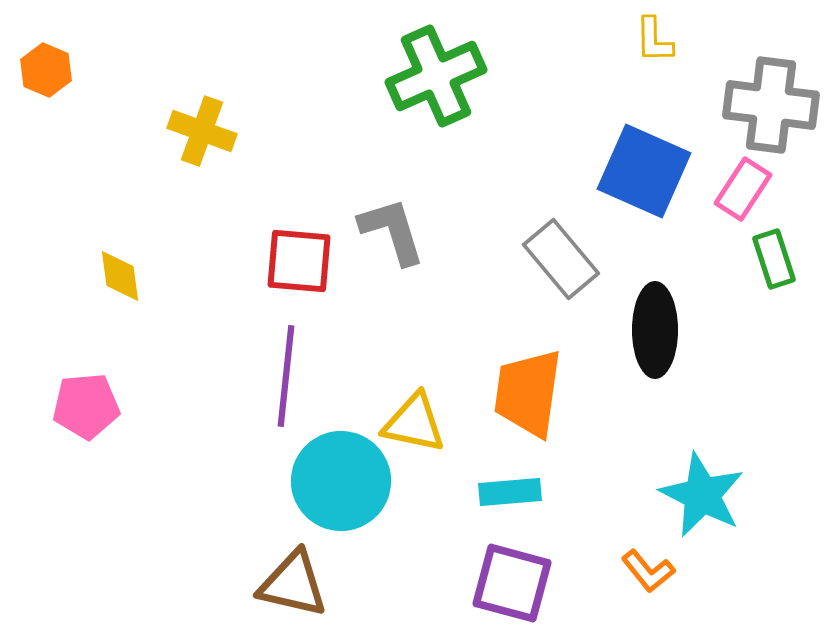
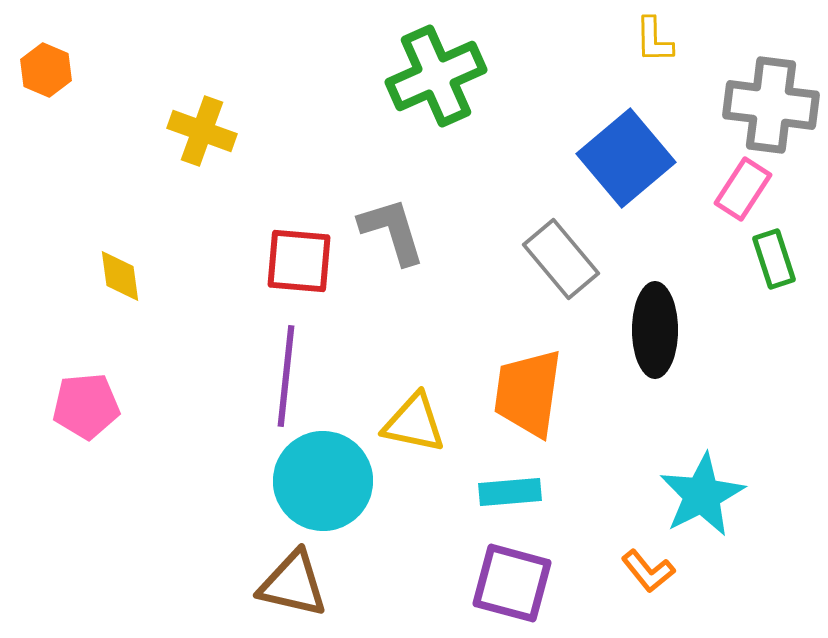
blue square: moved 18 px left, 13 px up; rotated 26 degrees clockwise
cyan circle: moved 18 px left
cyan star: rotated 18 degrees clockwise
